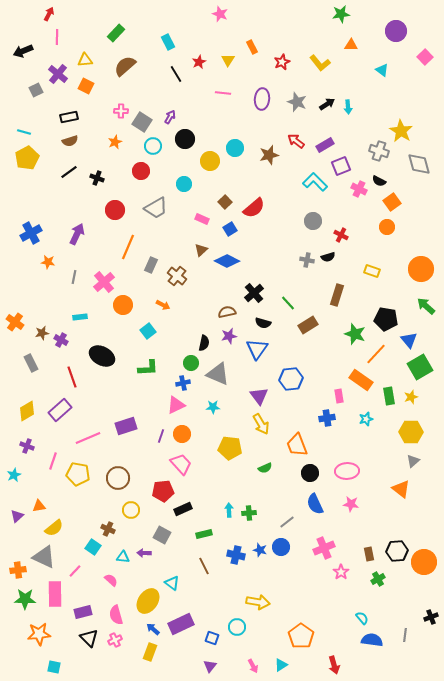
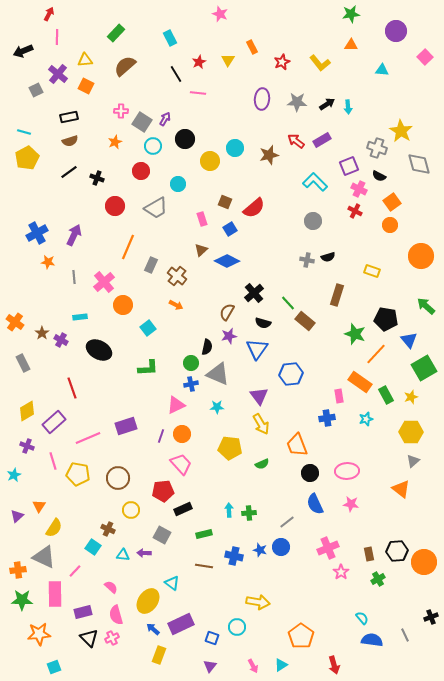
green star at (341, 14): moved 10 px right
cyan rectangle at (168, 42): moved 2 px right, 4 px up
cyan triangle at (382, 70): rotated 32 degrees counterclockwise
pink line at (223, 93): moved 25 px left
gray star at (297, 102): rotated 18 degrees counterclockwise
purple arrow at (170, 117): moved 5 px left, 2 px down
purple rectangle at (325, 145): moved 3 px left, 5 px up
gray cross at (379, 151): moved 2 px left, 3 px up
purple square at (341, 166): moved 8 px right
black semicircle at (379, 181): moved 5 px up
cyan circle at (184, 184): moved 6 px left
brown square at (225, 202): rotated 24 degrees counterclockwise
red circle at (115, 210): moved 4 px up
pink rectangle at (202, 219): rotated 48 degrees clockwise
orange circle at (387, 227): moved 3 px right, 2 px up
blue cross at (31, 233): moved 6 px right
purple arrow at (77, 234): moved 3 px left, 1 px down
red cross at (341, 235): moved 14 px right, 24 px up
orange circle at (421, 269): moved 13 px up
gray line at (74, 277): rotated 16 degrees counterclockwise
orange arrow at (163, 305): moved 13 px right
brown semicircle at (227, 312): rotated 48 degrees counterclockwise
brown rectangle at (308, 325): moved 3 px left, 4 px up; rotated 72 degrees clockwise
cyan square at (148, 331): moved 3 px up
brown star at (42, 333): rotated 24 degrees counterclockwise
black semicircle at (204, 343): moved 3 px right, 4 px down
black ellipse at (102, 356): moved 3 px left, 6 px up
gray rectangle at (31, 363): moved 8 px left
green square at (420, 367): moved 4 px right, 1 px down
red line at (72, 377): moved 11 px down
blue hexagon at (291, 379): moved 5 px up
orange rectangle at (361, 380): moved 1 px left, 2 px down
blue cross at (183, 383): moved 8 px right, 1 px down
green rectangle at (389, 396): moved 3 px left, 1 px up; rotated 18 degrees counterclockwise
cyan star at (213, 407): moved 4 px right
purple rectangle at (60, 410): moved 6 px left, 12 px down
pink line at (53, 461): rotated 36 degrees counterclockwise
green semicircle at (265, 468): moved 3 px left, 4 px up
orange triangle at (39, 506): rotated 48 degrees counterclockwise
yellow semicircle at (54, 528): rotated 18 degrees counterclockwise
pink cross at (324, 548): moved 4 px right
blue cross at (236, 555): moved 2 px left, 1 px down
cyan triangle at (123, 557): moved 2 px up
brown line at (204, 566): rotated 54 degrees counterclockwise
pink semicircle at (111, 580): moved 7 px down
green star at (25, 599): moved 3 px left, 1 px down
gray line at (405, 635): rotated 32 degrees counterclockwise
pink cross at (115, 640): moved 3 px left, 2 px up
yellow rectangle at (150, 652): moved 9 px right, 3 px down
cyan square at (54, 667): rotated 32 degrees counterclockwise
